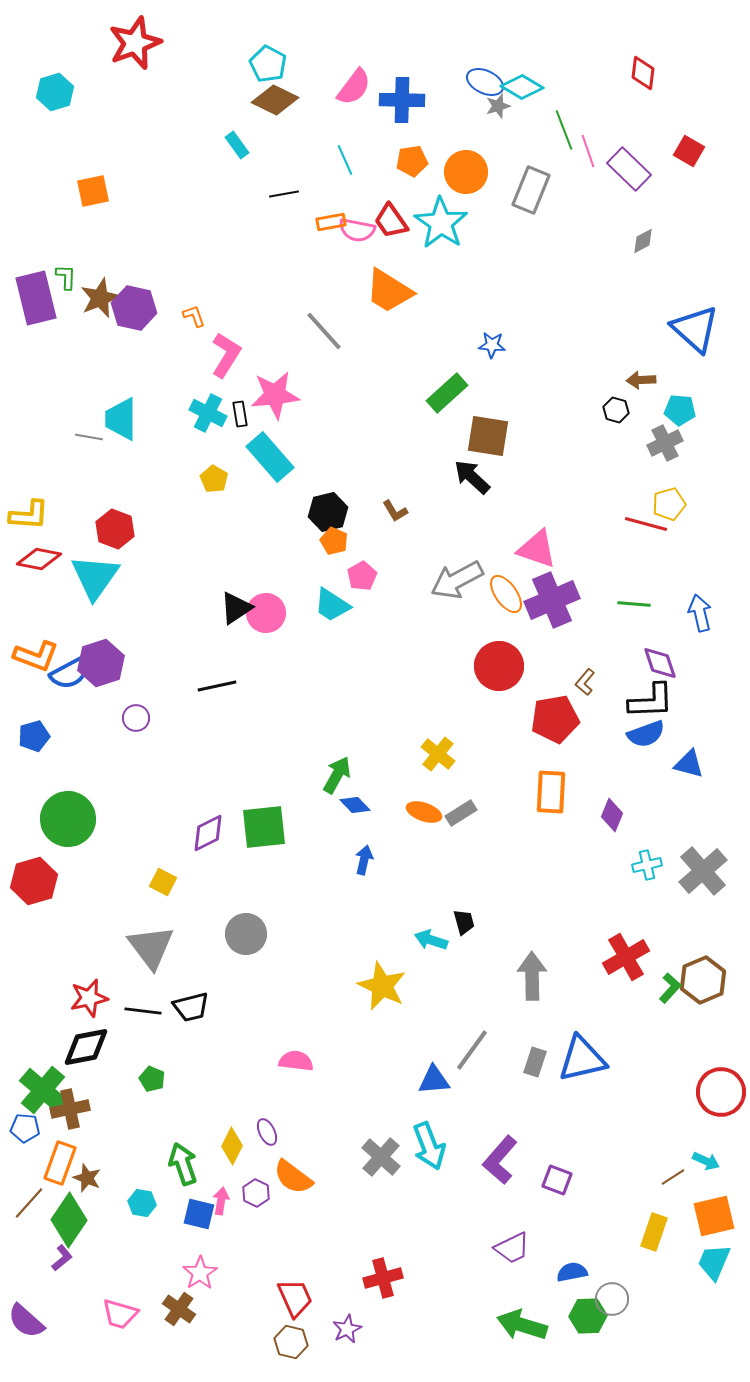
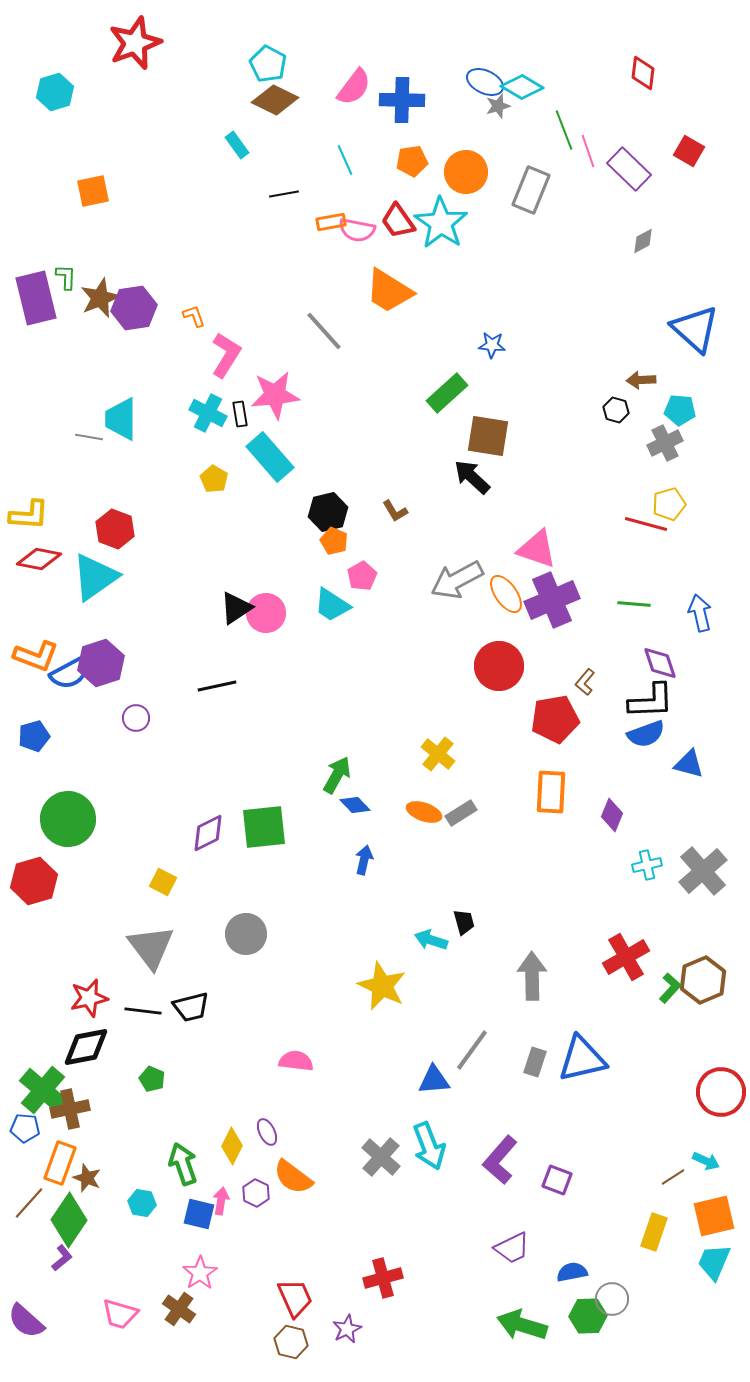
red trapezoid at (391, 221): moved 7 px right
purple hexagon at (134, 308): rotated 21 degrees counterclockwise
cyan triangle at (95, 577): rotated 20 degrees clockwise
